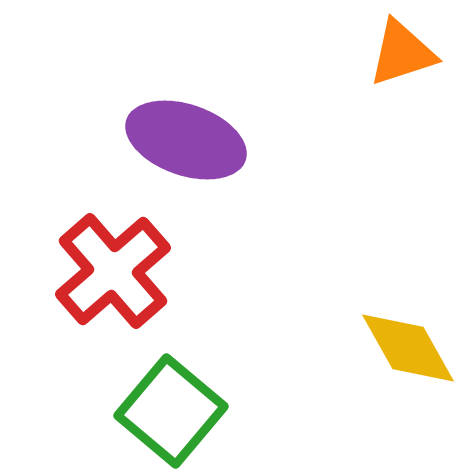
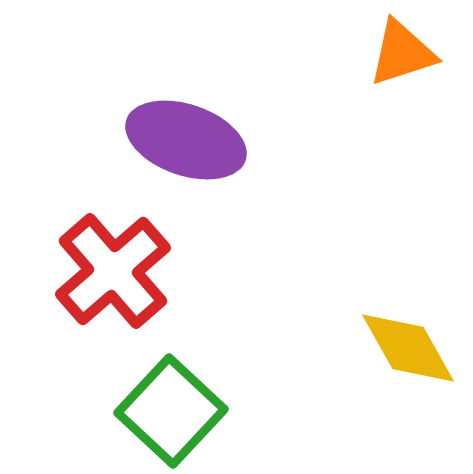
green square: rotated 3 degrees clockwise
